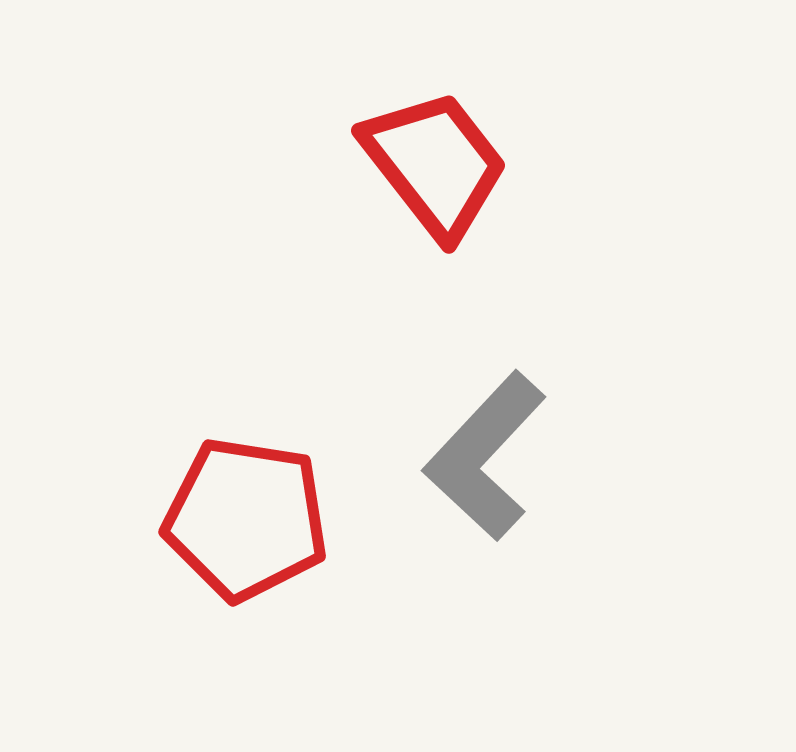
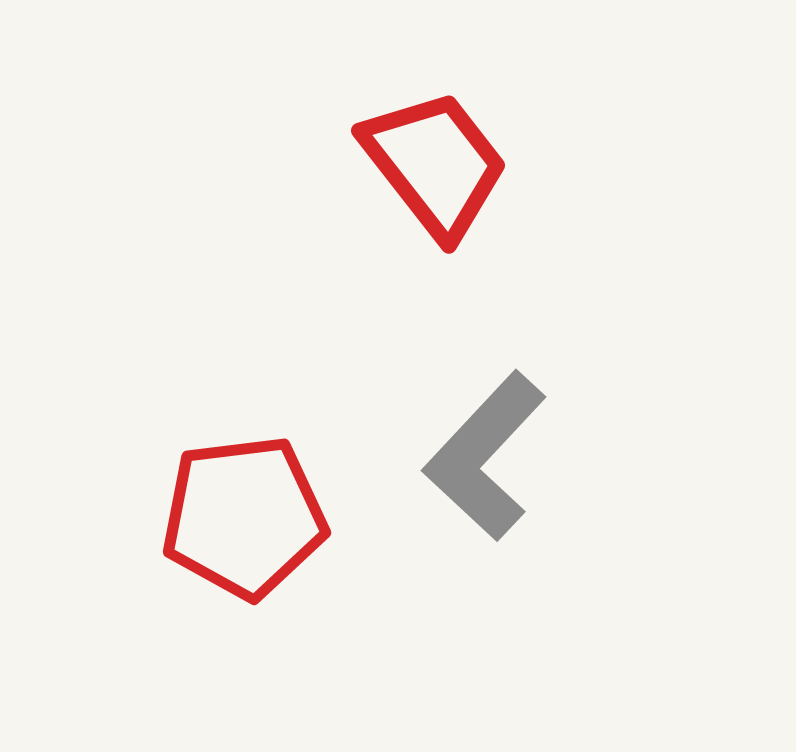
red pentagon: moved 2 px left, 2 px up; rotated 16 degrees counterclockwise
